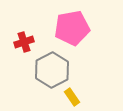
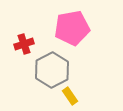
red cross: moved 2 px down
yellow rectangle: moved 2 px left, 1 px up
